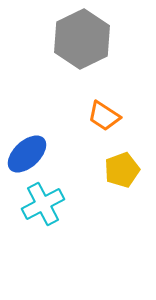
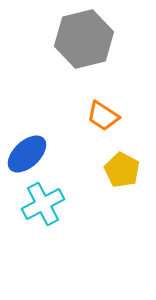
gray hexagon: moved 2 px right; rotated 12 degrees clockwise
orange trapezoid: moved 1 px left
yellow pentagon: rotated 24 degrees counterclockwise
